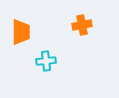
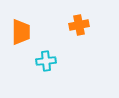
orange cross: moved 3 px left
